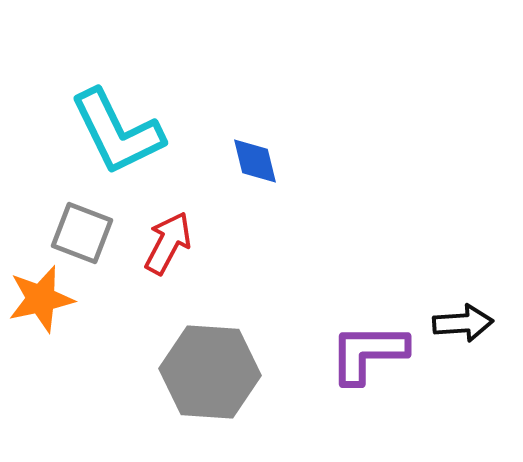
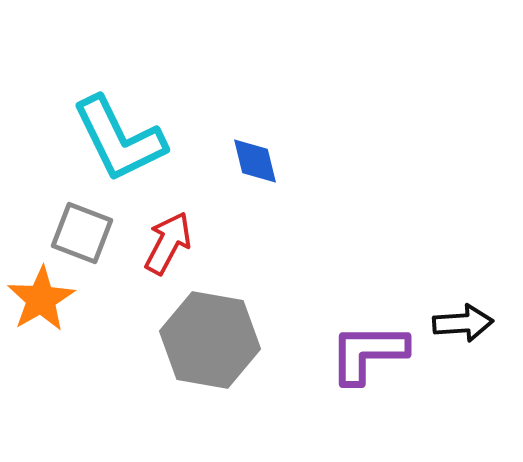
cyan L-shape: moved 2 px right, 7 px down
orange star: rotated 18 degrees counterclockwise
gray hexagon: moved 32 px up; rotated 6 degrees clockwise
